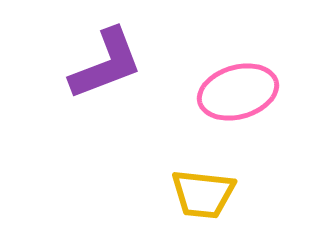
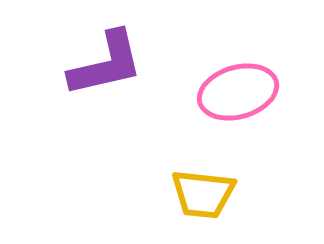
purple L-shape: rotated 8 degrees clockwise
